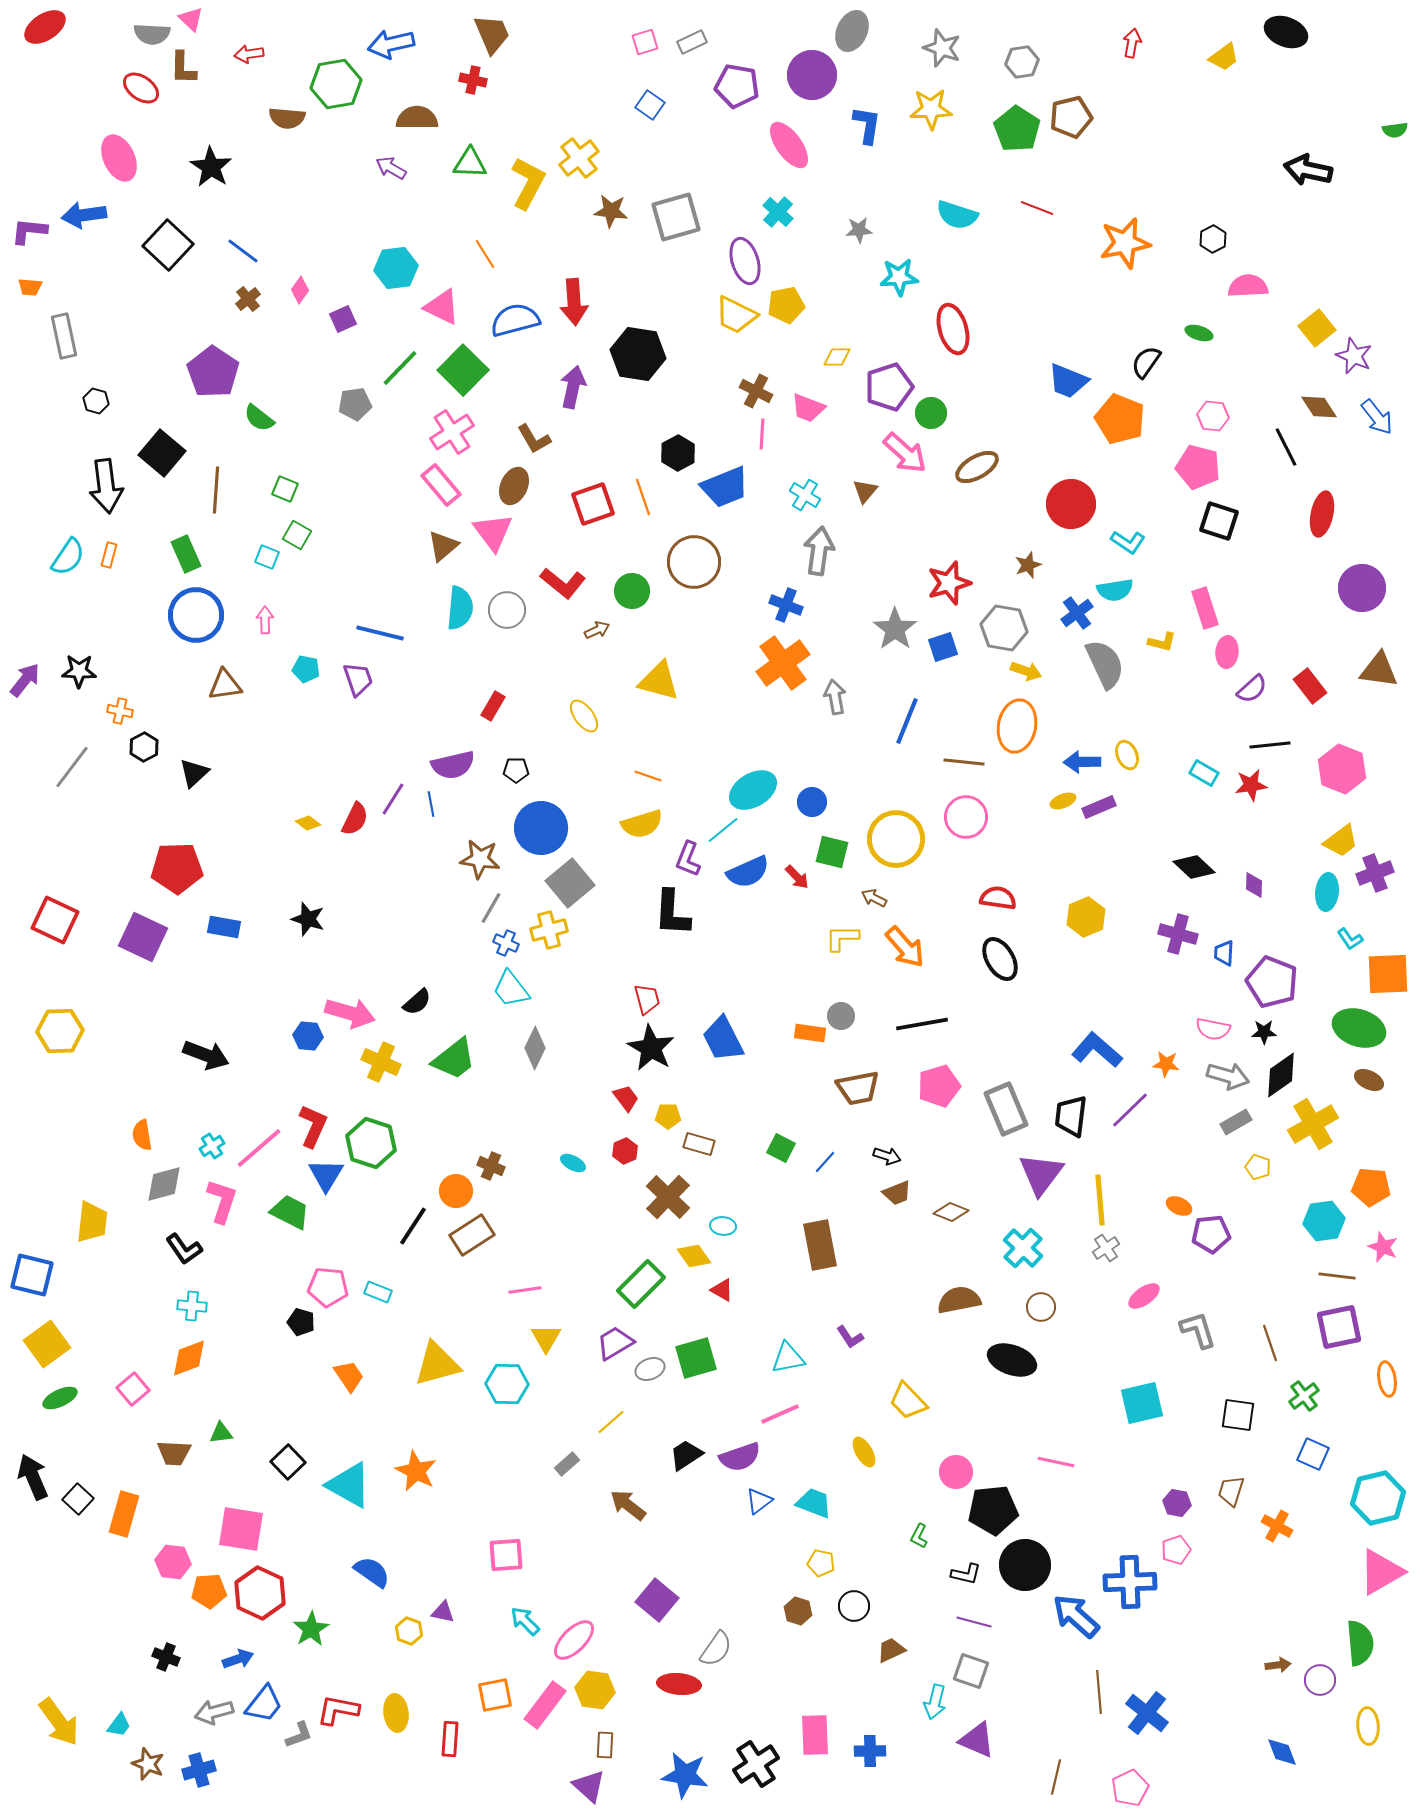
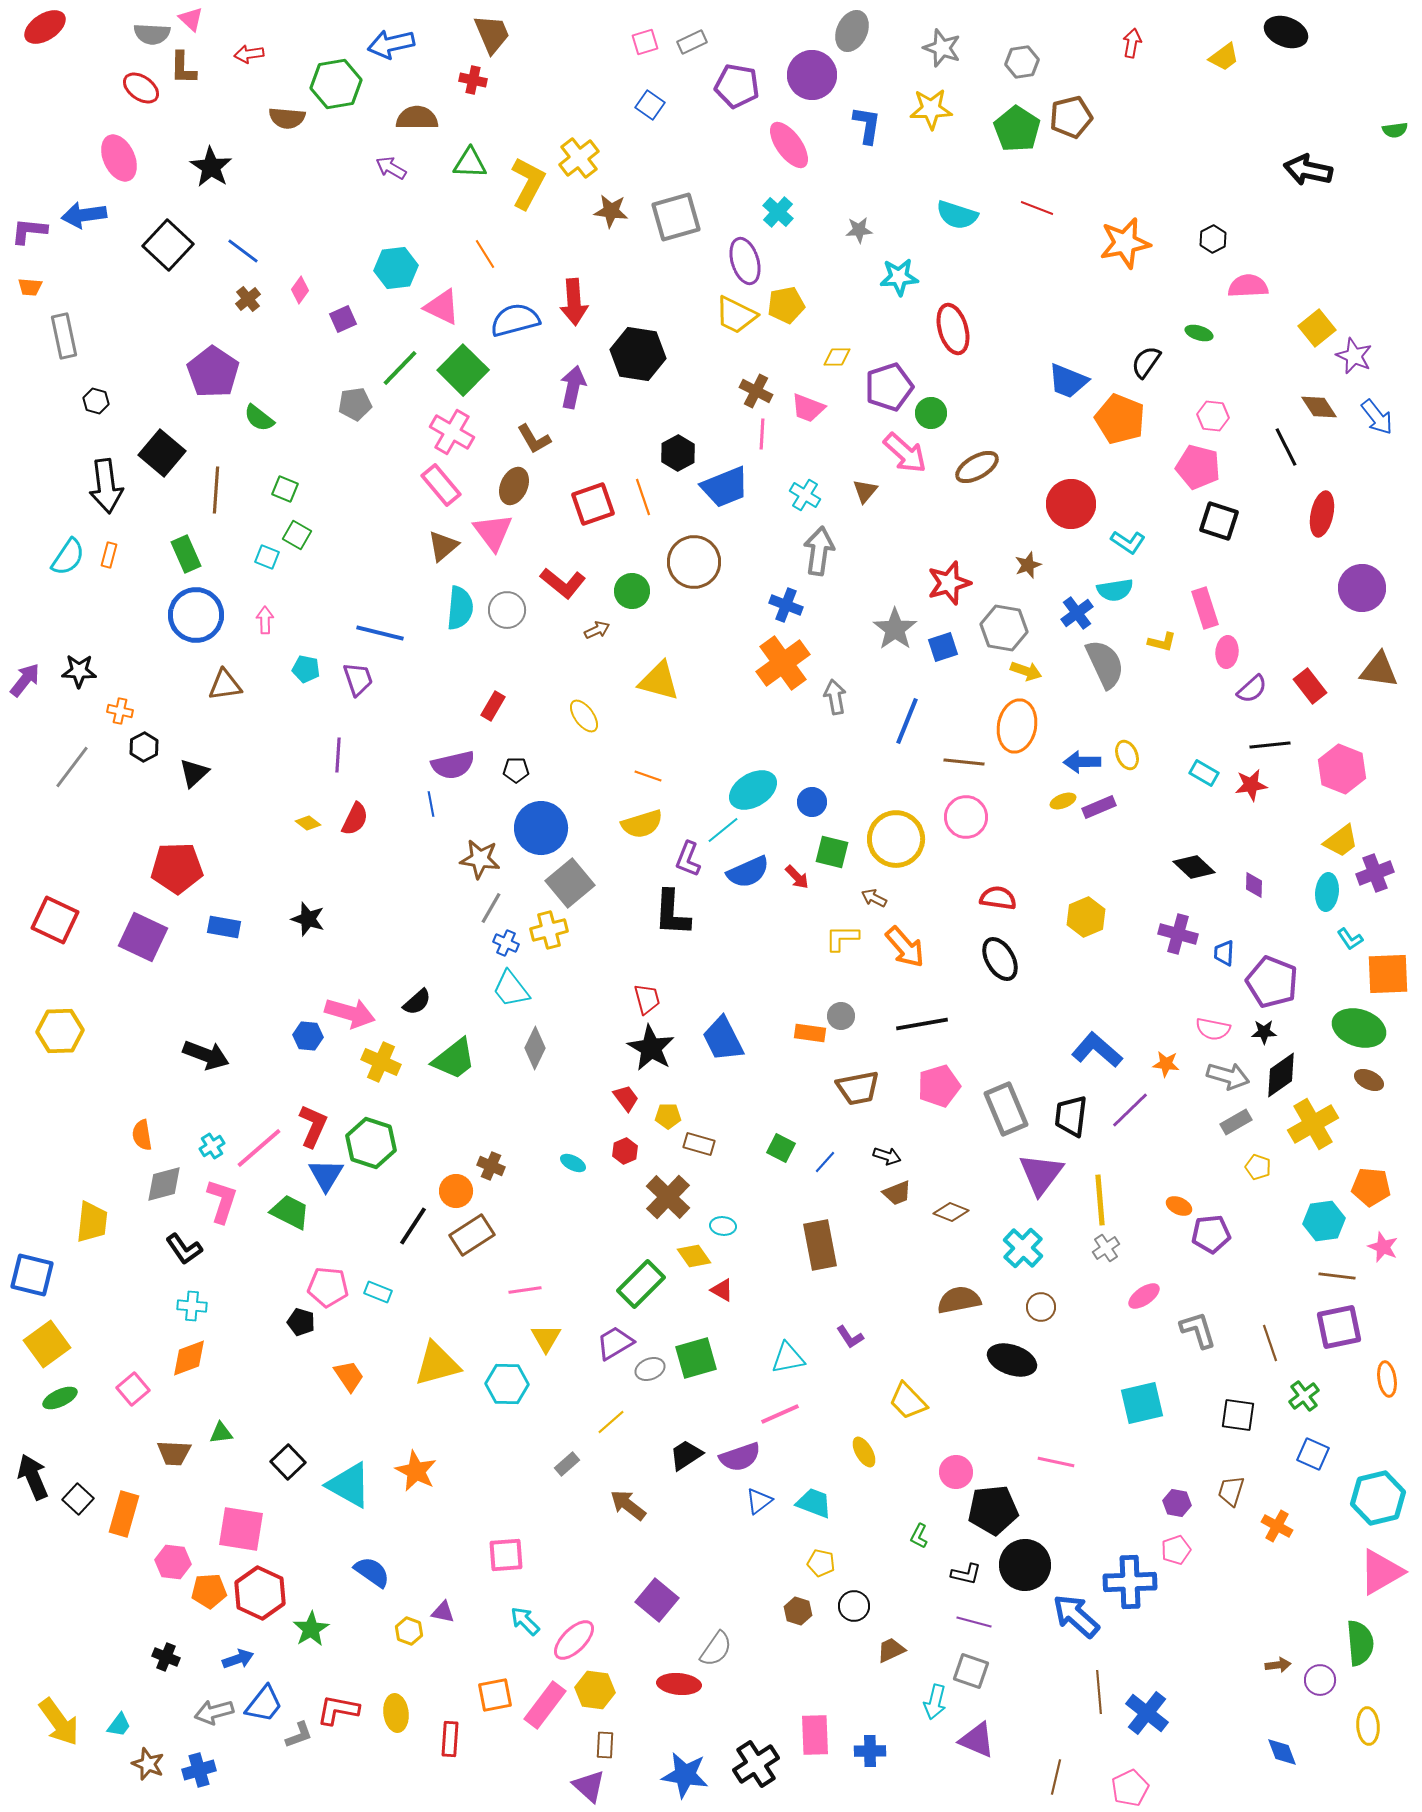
pink cross at (452, 432): rotated 27 degrees counterclockwise
purple line at (393, 799): moved 55 px left, 44 px up; rotated 28 degrees counterclockwise
